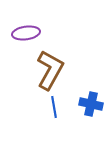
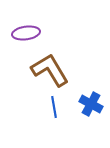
brown L-shape: rotated 60 degrees counterclockwise
blue cross: rotated 15 degrees clockwise
